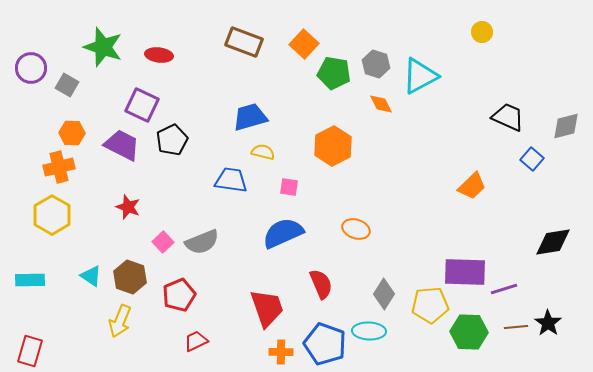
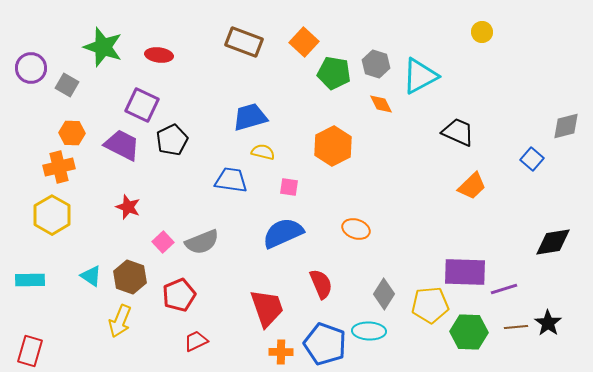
orange square at (304, 44): moved 2 px up
black trapezoid at (508, 117): moved 50 px left, 15 px down
